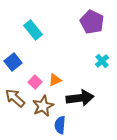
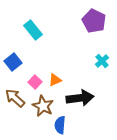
purple pentagon: moved 2 px right, 1 px up
brown star: rotated 20 degrees counterclockwise
